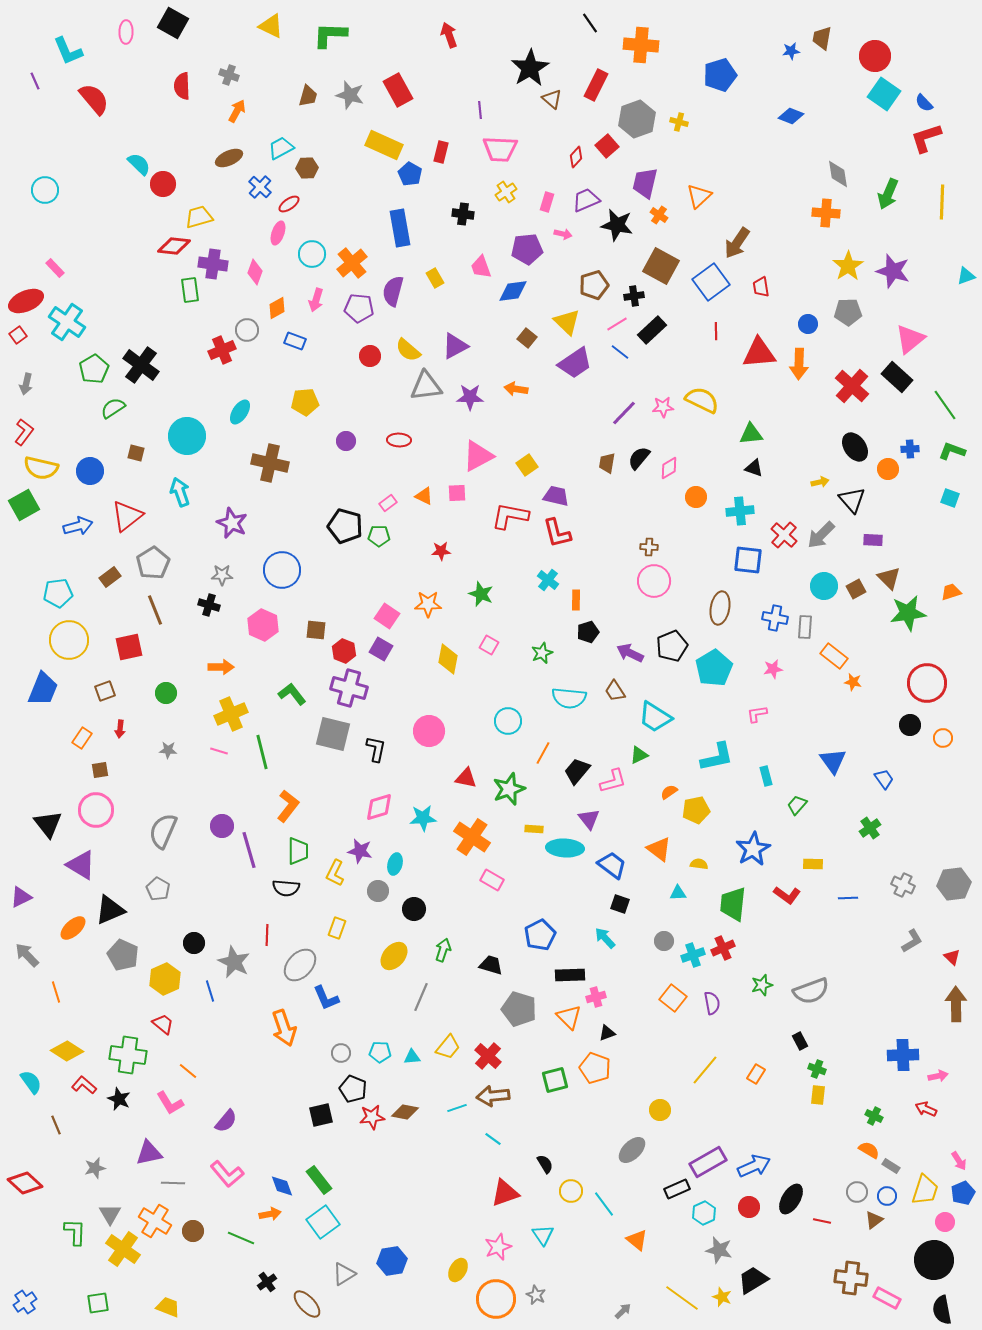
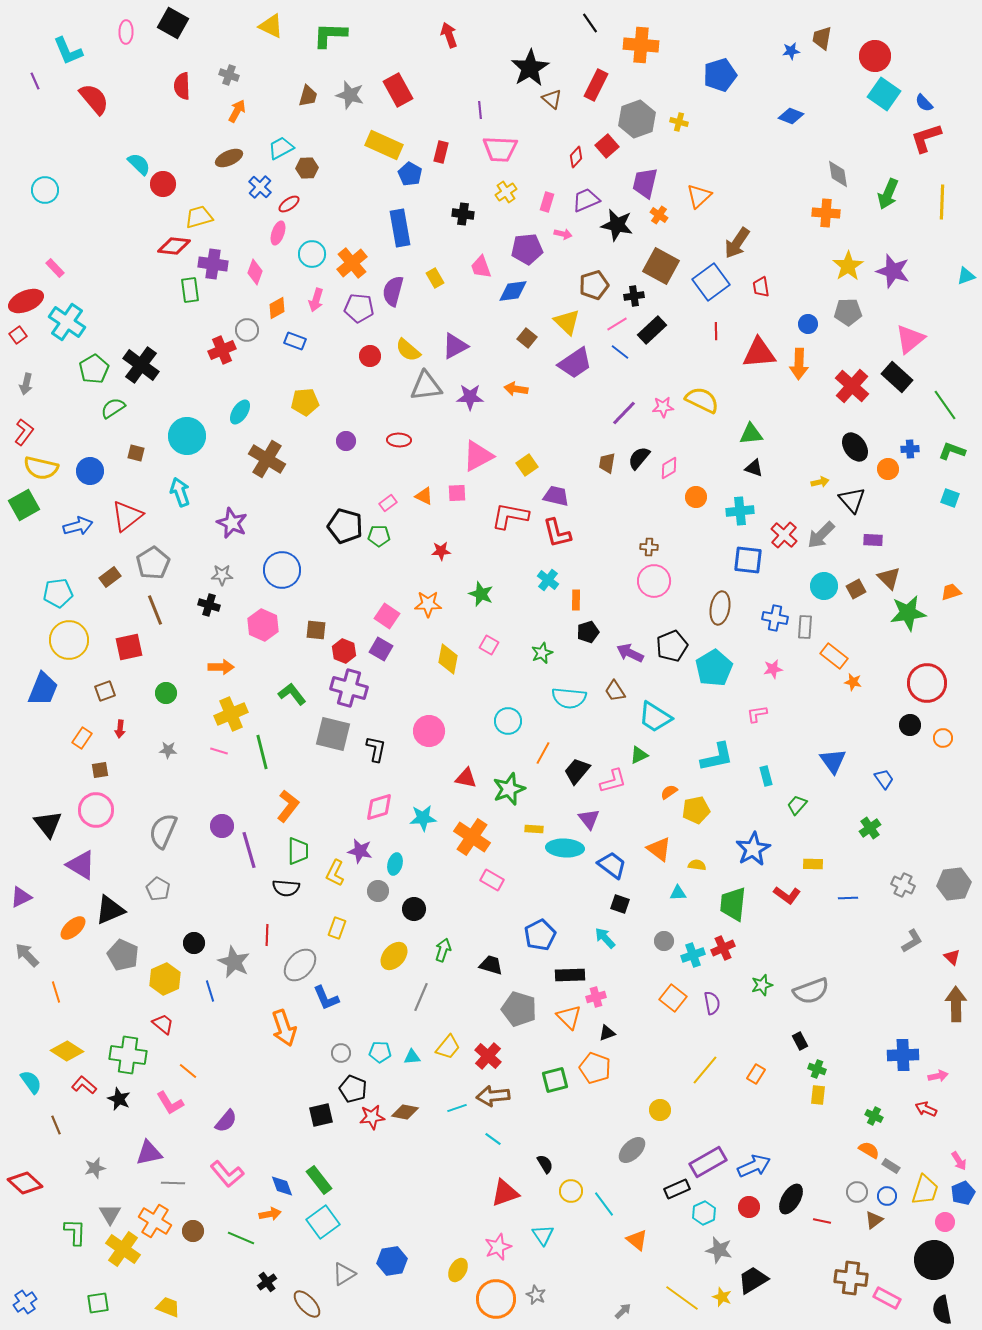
brown cross at (270, 463): moved 3 px left, 4 px up; rotated 18 degrees clockwise
yellow semicircle at (699, 864): moved 2 px left, 1 px down
